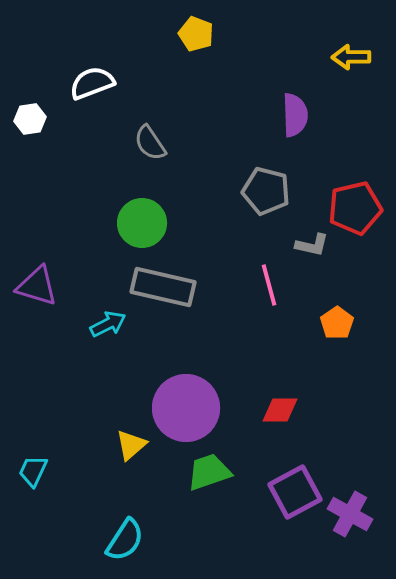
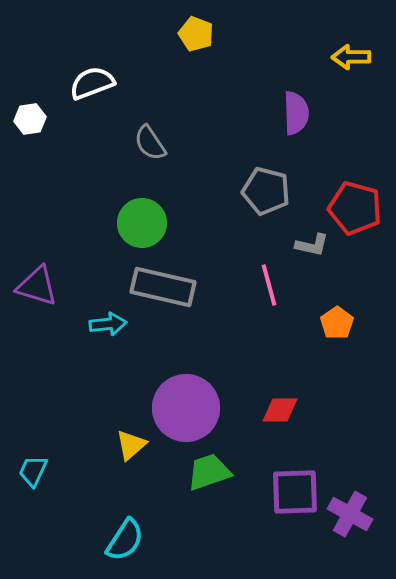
purple semicircle: moved 1 px right, 2 px up
red pentagon: rotated 28 degrees clockwise
cyan arrow: rotated 21 degrees clockwise
purple square: rotated 26 degrees clockwise
